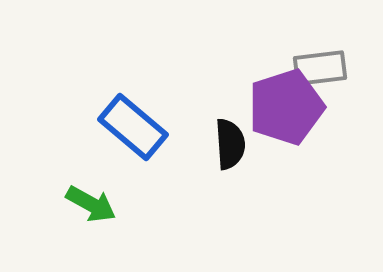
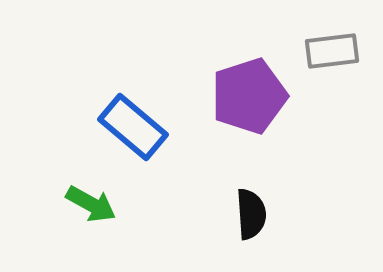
gray rectangle: moved 12 px right, 17 px up
purple pentagon: moved 37 px left, 11 px up
black semicircle: moved 21 px right, 70 px down
